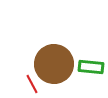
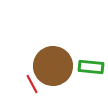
brown circle: moved 1 px left, 2 px down
